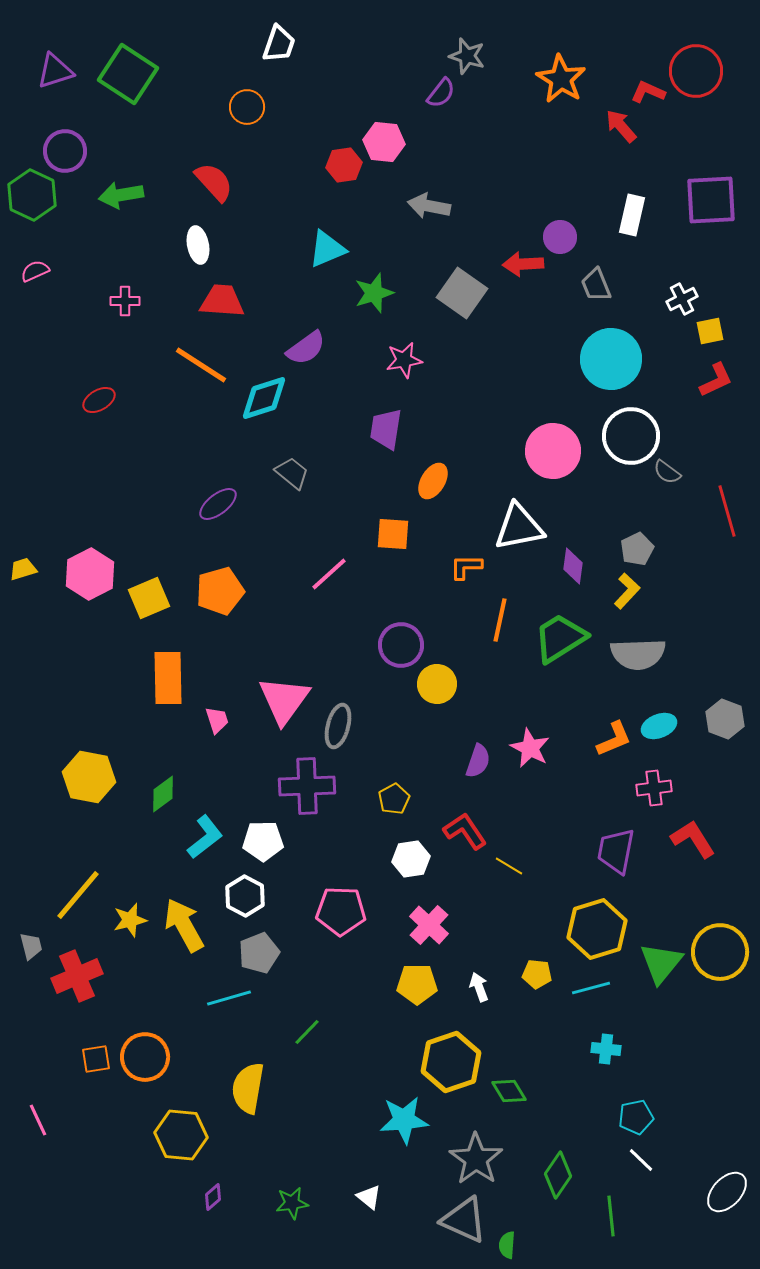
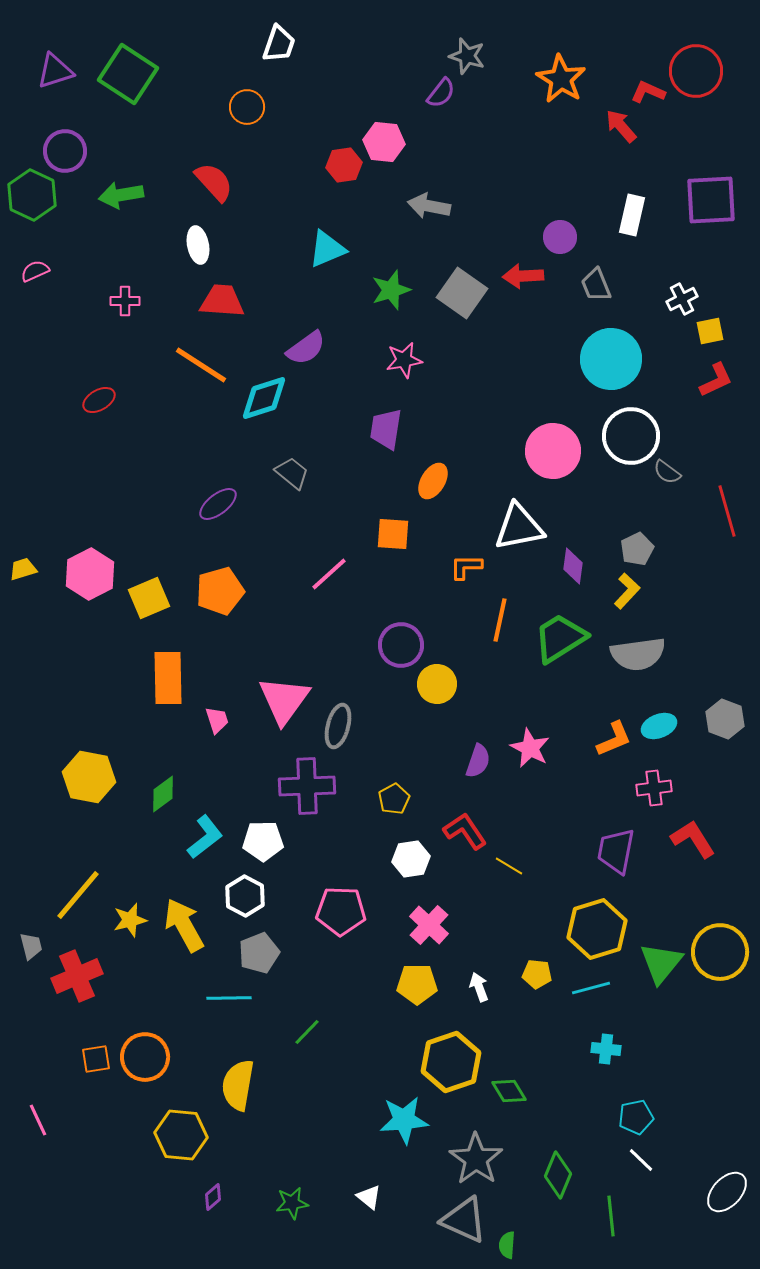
red arrow at (523, 264): moved 12 px down
green star at (374, 293): moved 17 px right, 3 px up
gray semicircle at (638, 654): rotated 6 degrees counterclockwise
cyan line at (229, 998): rotated 15 degrees clockwise
yellow semicircle at (248, 1088): moved 10 px left, 3 px up
green diamond at (558, 1175): rotated 12 degrees counterclockwise
